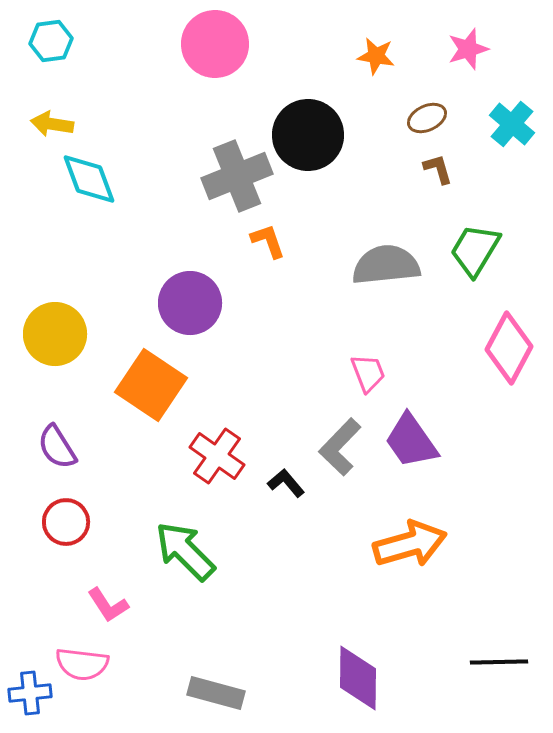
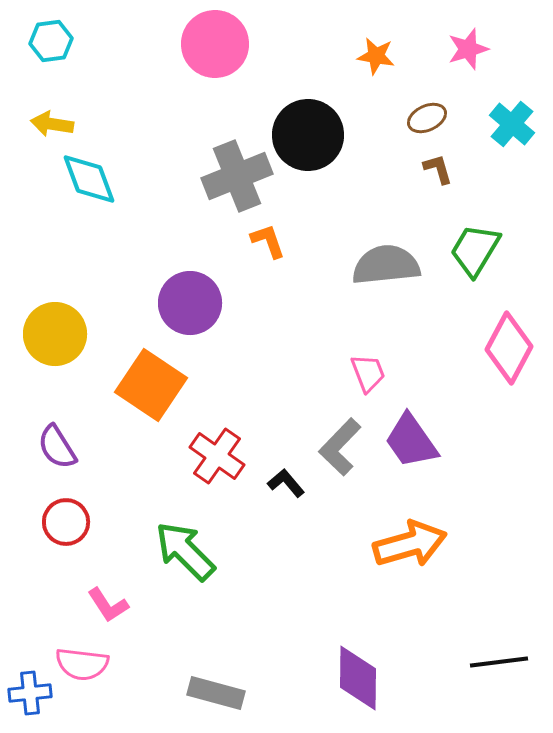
black line: rotated 6 degrees counterclockwise
